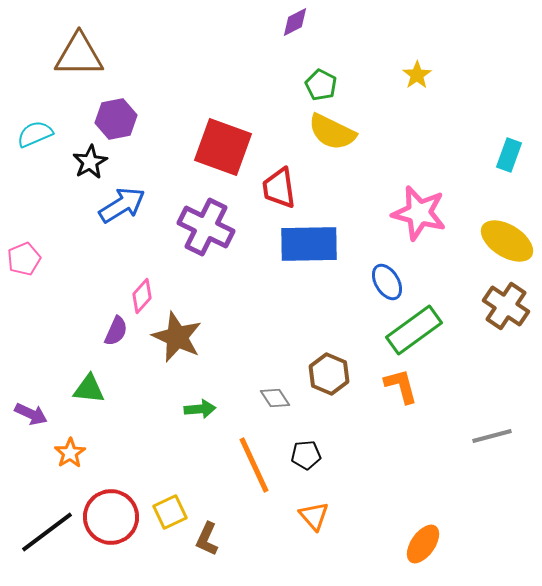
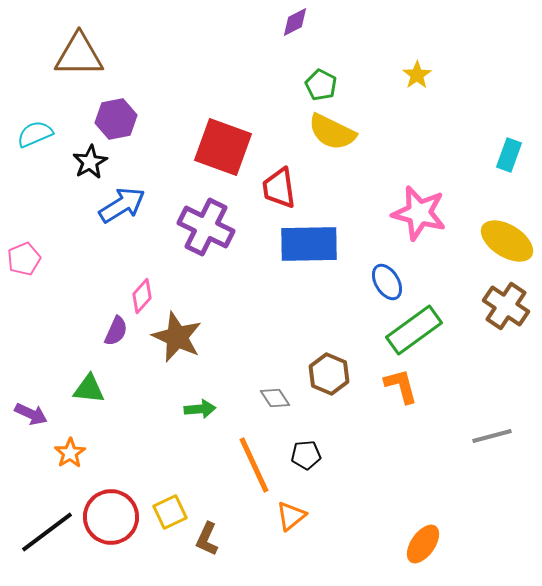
orange triangle: moved 23 px left; rotated 32 degrees clockwise
